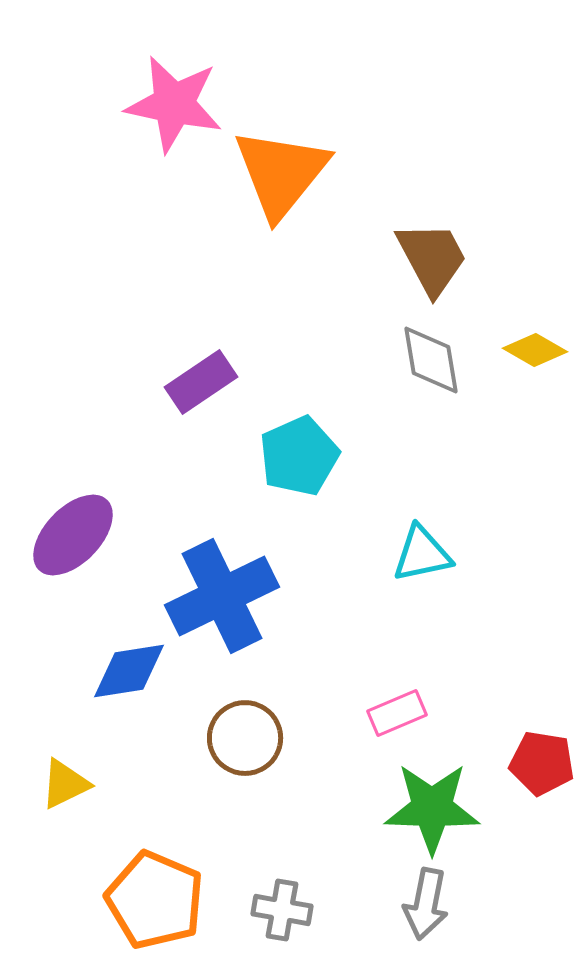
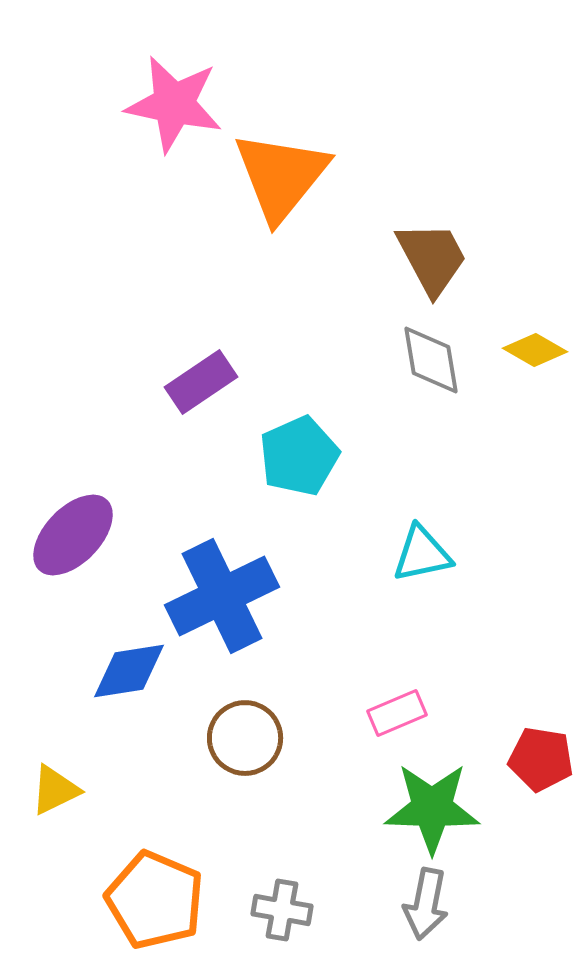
orange triangle: moved 3 px down
red pentagon: moved 1 px left, 4 px up
yellow triangle: moved 10 px left, 6 px down
